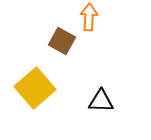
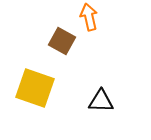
orange arrow: rotated 16 degrees counterclockwise
yellow square: rotated 30 degrees counterclockwise
